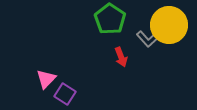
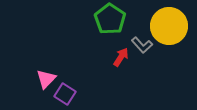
yellow circle: moved 1 px down
gray L-shape: moved 5 px left, 6 px down
red arrow: rotated 126 degrees counterclockwise
